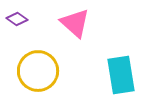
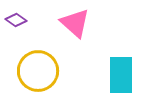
purple diamond: moved 1 px left, 1 px down
cyan rectangle: rotated 9 degrees clockwise
